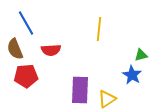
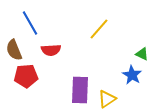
blue line: moved 4 px right
yellow line: rotated 35 degrees clockwise
brown semicircle: moved 1 px left, 1 px down
green triangle: moved 1 px right, 1 px up; rotated 40 degrees clockwise
